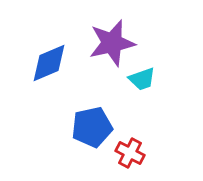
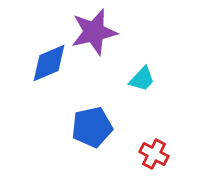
purple star: moved 18 px left, 11 px up
cyan trapezoid: rotated 28 degrees counterclockwise
red cross: moved 24 px right, 1 px down
